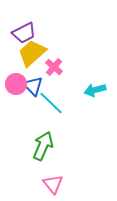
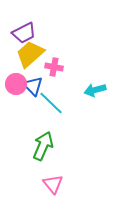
yellow trapezoid: moved 2 px left, 1 px down
pink cross: rotated 30 degrees counterclockwise
